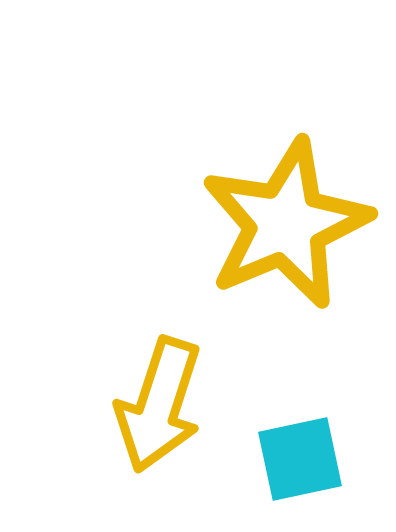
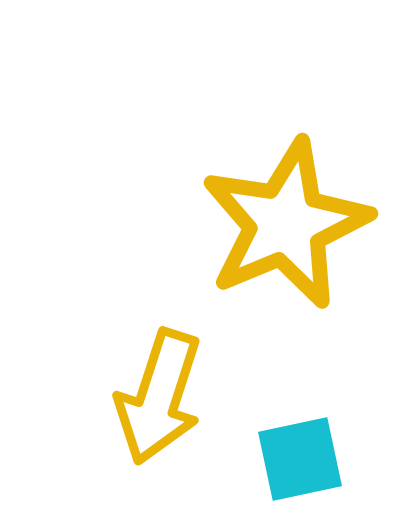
yellow arrow: moved 8 px up
